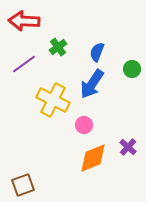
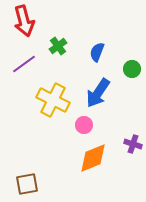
red arrow: rotated 108 degrees counterclockwise
green cross: moved 1 px up
blue arrow: moved 6 px right, 9 px down
purple cross: moved 5 px right, 3 px up; rotated 24 degrees counterclockwise
brown square: moved 4 px right, 1 px up; rotated 10 degrees clockwise
